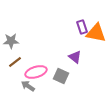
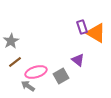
orange triangle: rotated 20 degrees clockwise
gray star: rotated 28 degrees counterclockwise
purple triangle: moved 3 px right, 3 px down
gray square: rotated 35 degrees clockwise
